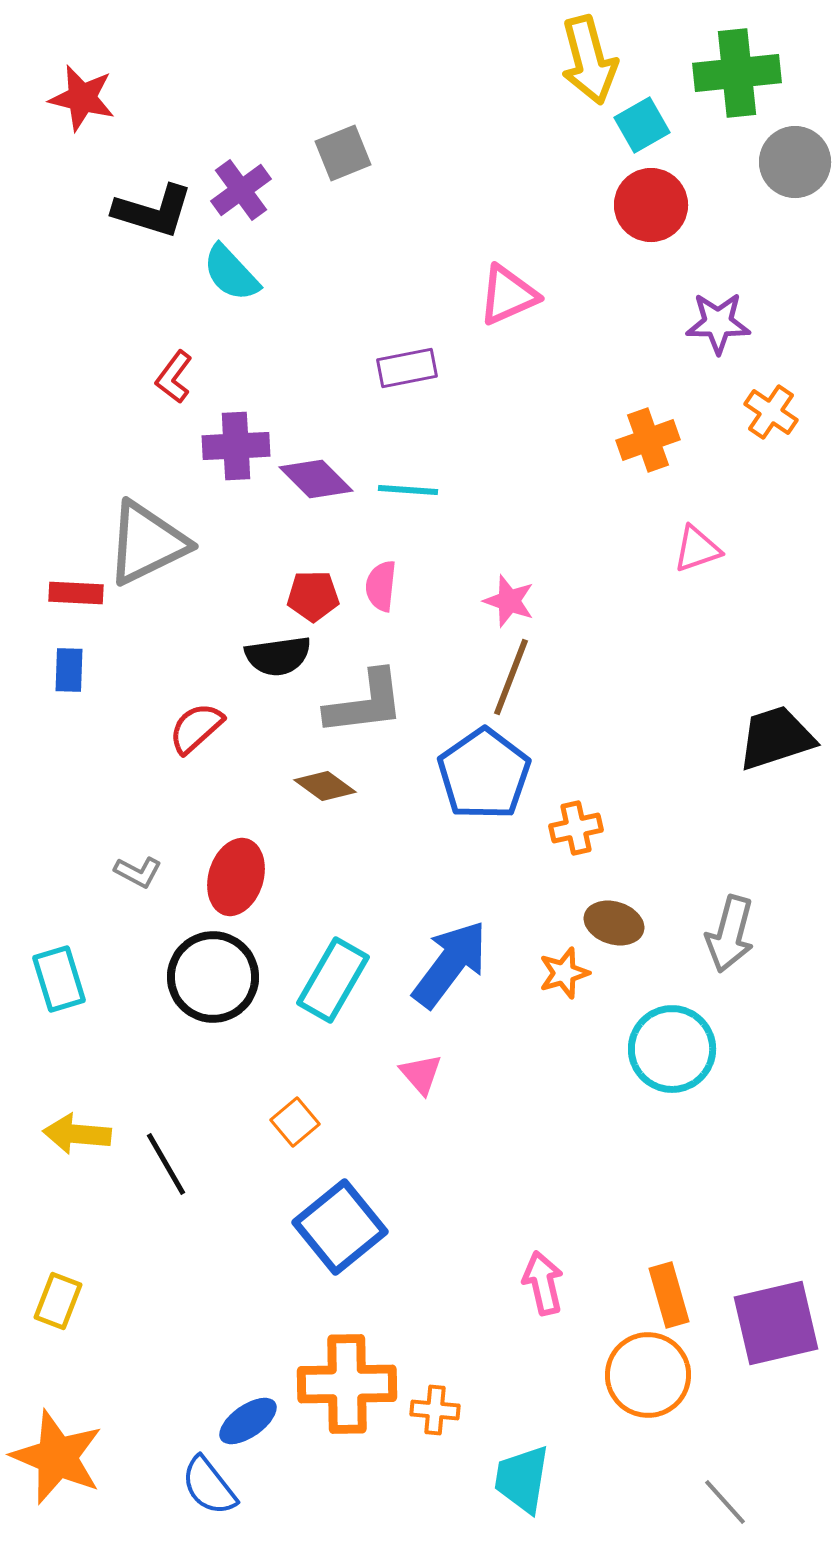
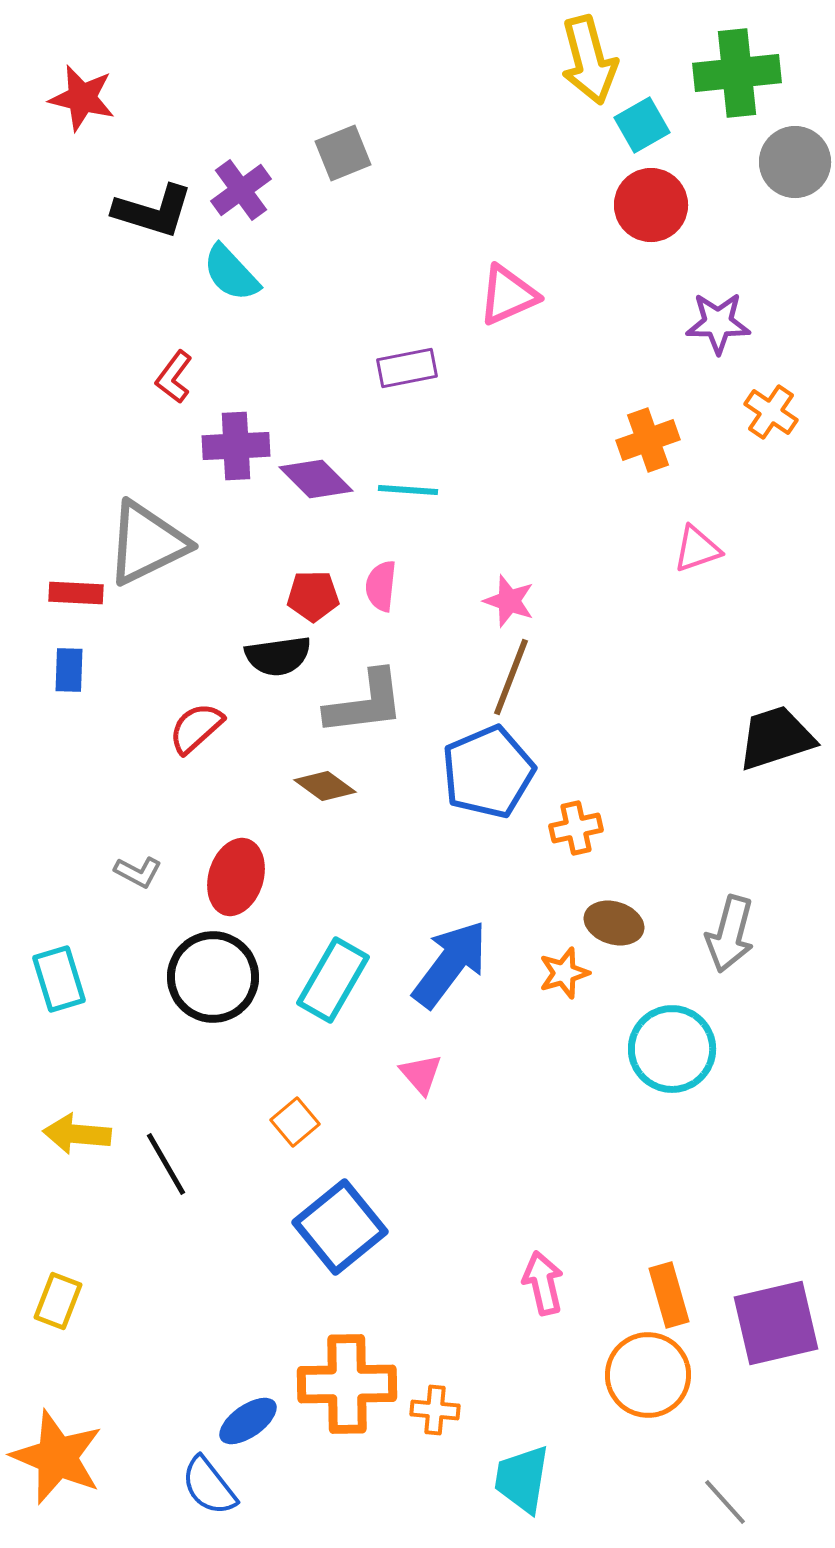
blue pentagon at (484, 774): moved 4 px right, 2 px up; rotated 12 degrees clockwise
